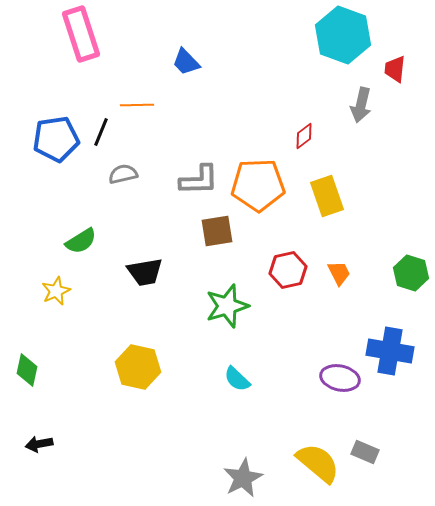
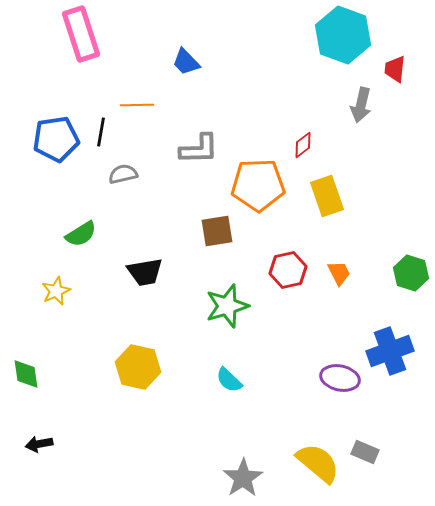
black line: rotated 12 degrees counterclockwise
red diamond: moved 1 px left, 9 px down
gray L-shape: moved 31 px up
green semicircle: moved 7 px up
blue cross: rotated 30 degrees counterclockwise
green diamond: moved 1 px left, 4 px down; rotated 20 degrees counterclockwise
cyan semicircle: moved 8 px left, 1 px down
gray star: rotated 6 degrees counterclockwise
